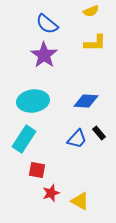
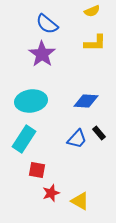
yellow semicircle: moved 1 px right
purple star: moved 2 px left, 1 px up
cyan ellipse: moved 2 px left
